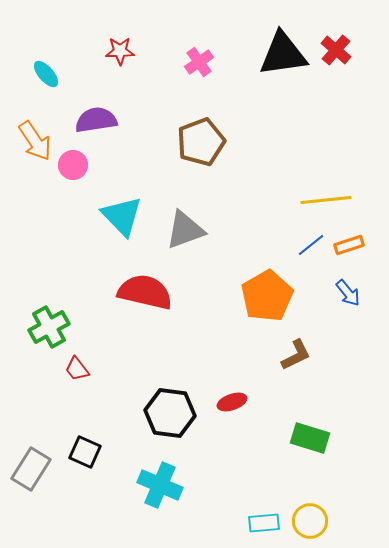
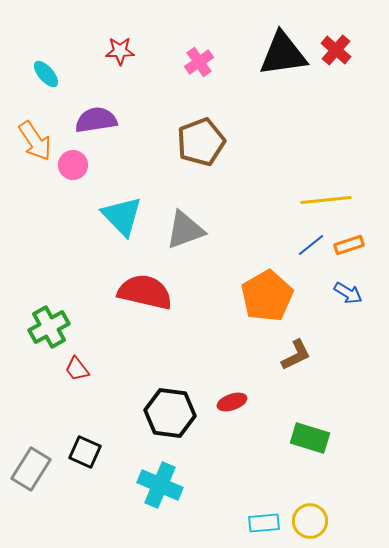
blue arrow: rotated 20 degrees counterclockwise
